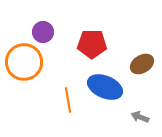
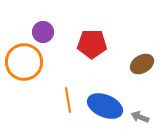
blue ellipse: moved 19 px down
